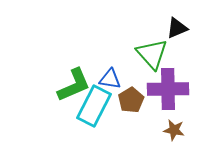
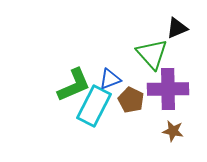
blue triangle: rotated 30 degrees counterclockwise
brown pentagon: rotated 15 degrees counterclockwise
brown star: moved 1 px left, 1 px down
